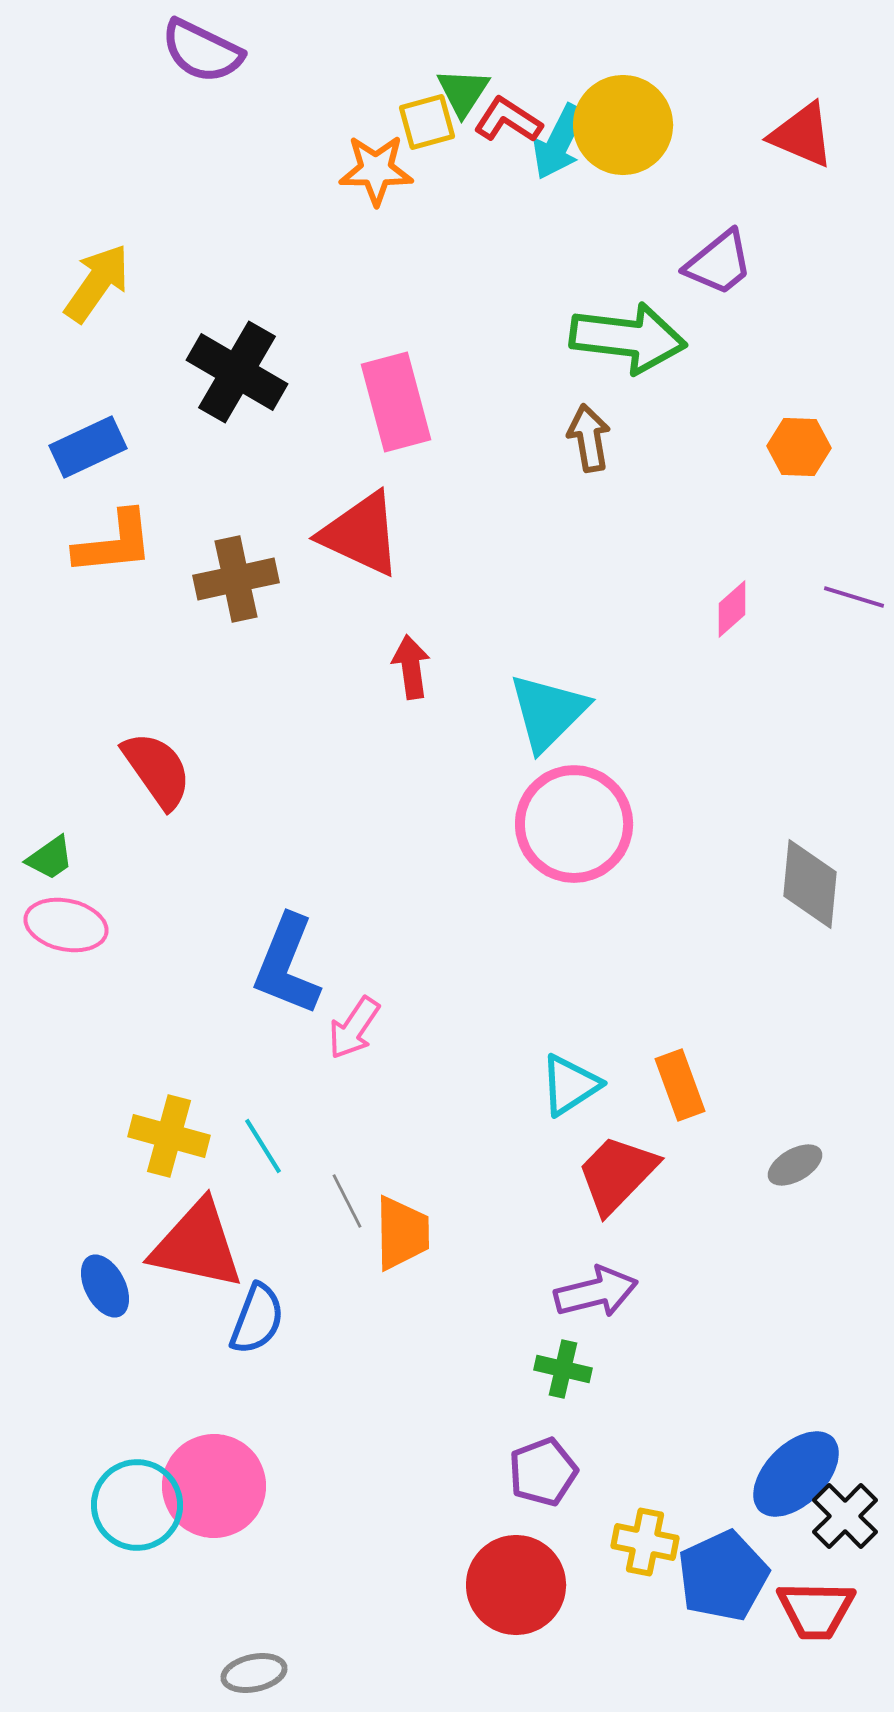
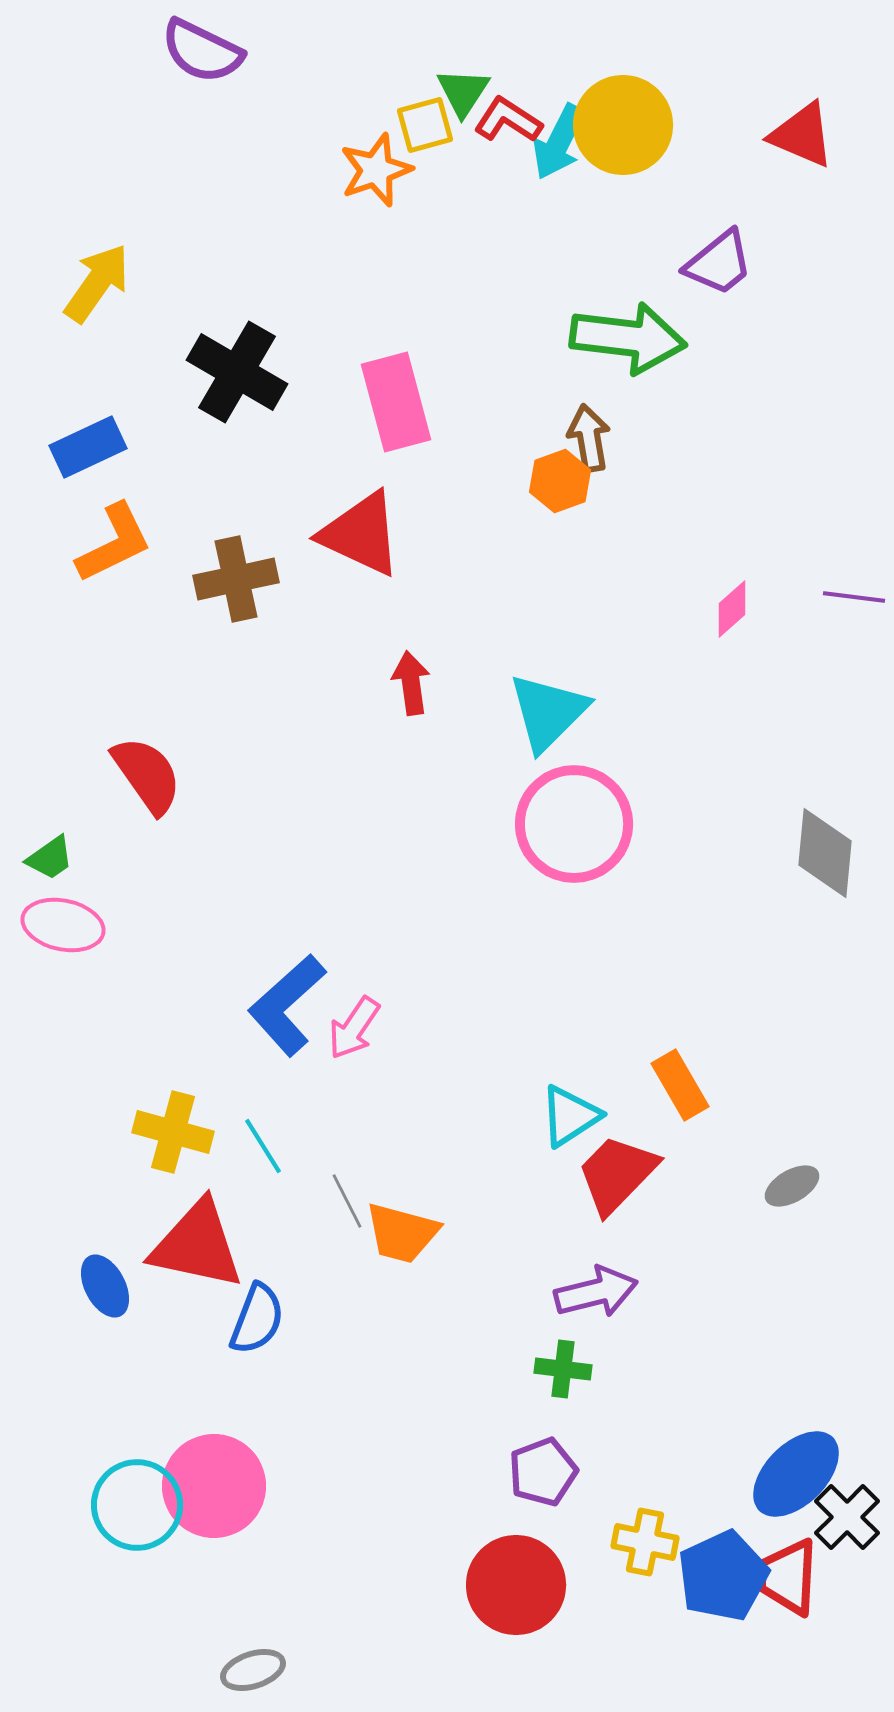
yellow square at (427, 122): moved 2 px left, 3 px down
orange star at (376, 170): rotated 20 degrees counterclockwise
orange hexagon at (799, 447): moved 239 px left, 34 px down; rotated 22 degrees counterclockwise
orange L-shape at (114, 543): rotated 20 degrees counterclockwise
purple line at (854, 597): rotated 10 degrees counterclockwise
red arrow at (411, 667): moved 16 px down
red semicircle at (157, 770): moved 10 px left, 5 px down
gray diamond at (810, 884): moved 15 px right, 31 px up
pink ellipse at (66, 925): moved 3 px left
blue L-shape at (287, 965): moved 40 px down; rotated 26 degrees clockwise
cyan triangle at (570, 1085): moved 31 px down
orange rectangle at (680, 1085): rotated 10 degrees counterclockwise
yellow cross at (169, 1136): moved 4 px right, 4 px up
gray ellipse at (795, 1165): moved 3 px left, 21 px down
orange trapezoid at (402, 1233): rotated 106 degrees clockwise
green cross at (563, 1369): rotated 6 degrees counterclockwise
black cross at (845, 1516): moved 2 px right, 1 px down
red trapezoid at (816, 1610): moved 28 px left, 33 px up; rotated 92 degrees clockwise
gray ellipse at (254, 1673): moved 1 px left, 3 px up; rotated 6 degrees counterclockwise
